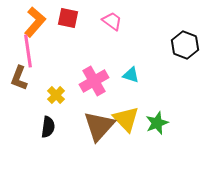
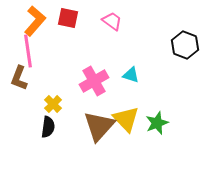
orange L-shape: moved 1 px up
yellow cross: moved 3 px left, 9 px down
